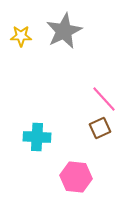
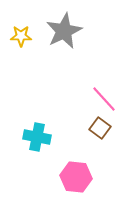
brown square: rotated 30 degrees counterclockwise
cyan cross: rotated 8 degrees clockwise
